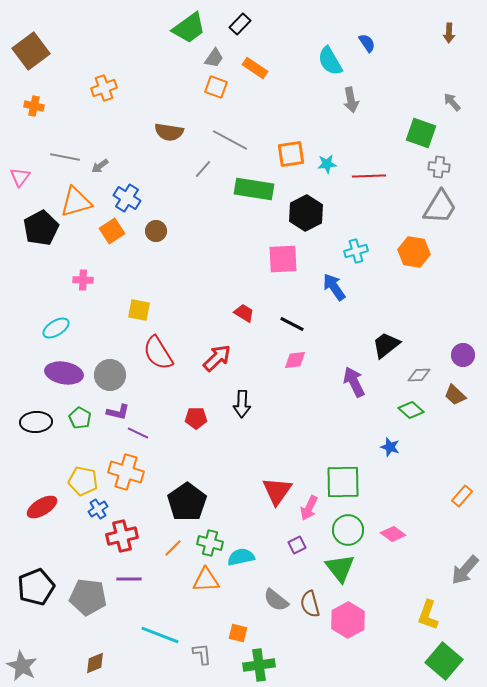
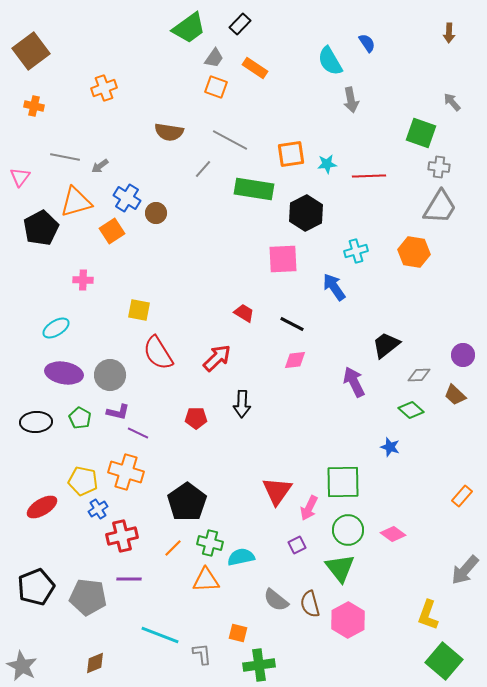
brown circle at (156, 231): moved 18 px up
